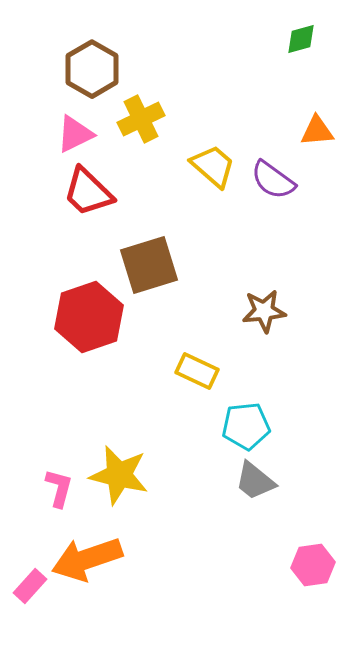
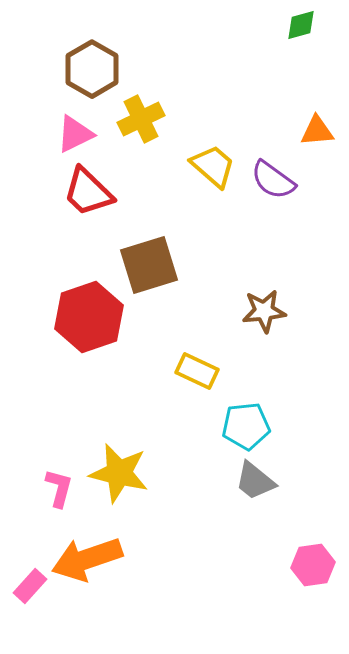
green diamond: moved 14 px up
yellow star: moved 2 px up
